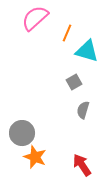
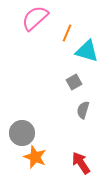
red arrow: moved 1 px left, 2 px up
